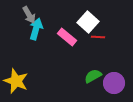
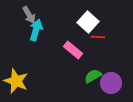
cyan arrow: moved 1 px down
pink rectangle: moved 6 px right, 13 px down
purple circle: moved 3 px left
